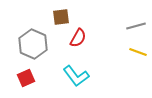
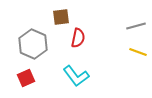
red semicircle: rotated 18 degrees counterclockwise
